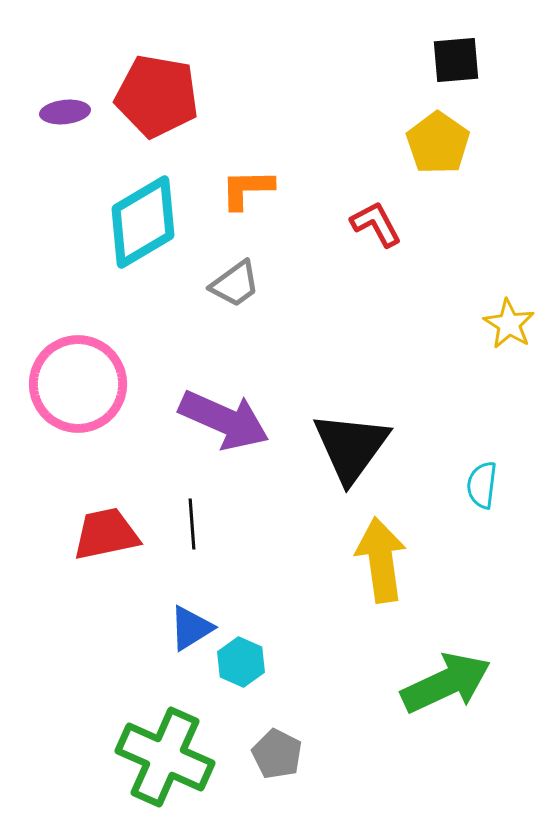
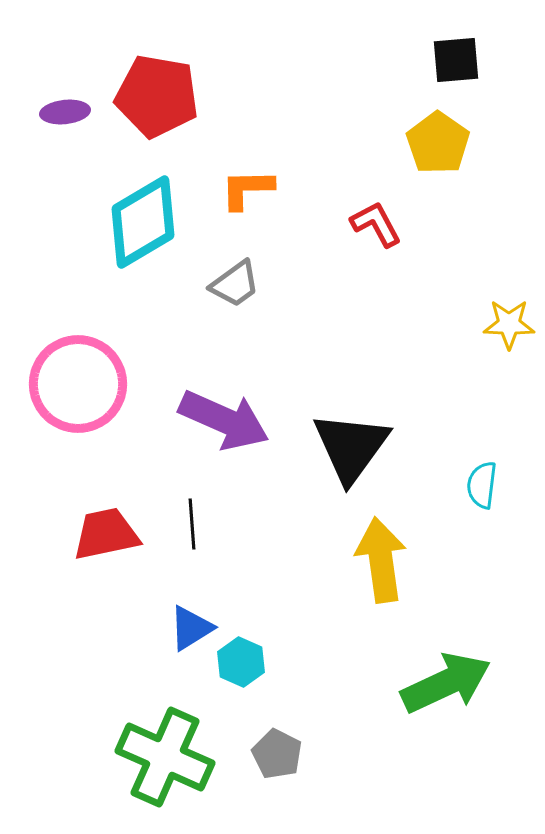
yellow star: rotated 30 degrees counterclockwise
